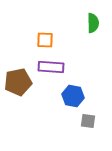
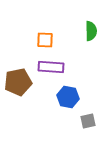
green semicircle: moved 2 px left, 8 px down
blue hexagon: moved 5 px left, 1 px down
gray square: rotated 21 degrees counterclockwise
